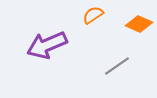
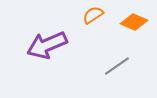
orange diamond: moved 5 px left, 2 px up
